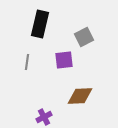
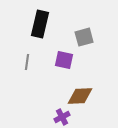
gray square: rotated 12 degrees clockwise
purple square: rotated 18 degrees clockwise
purple cross: moved 18 px right
